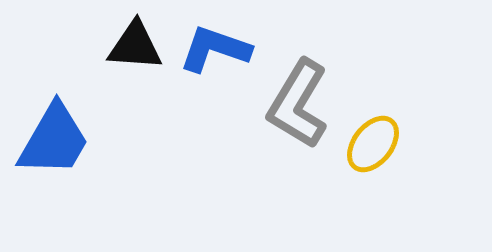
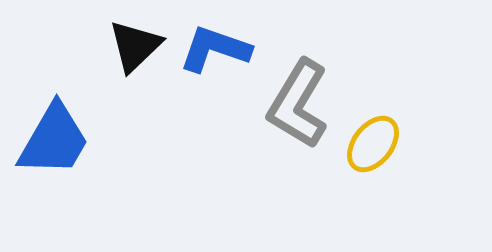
black triangle: rotated 48 degrees counterclockwise
